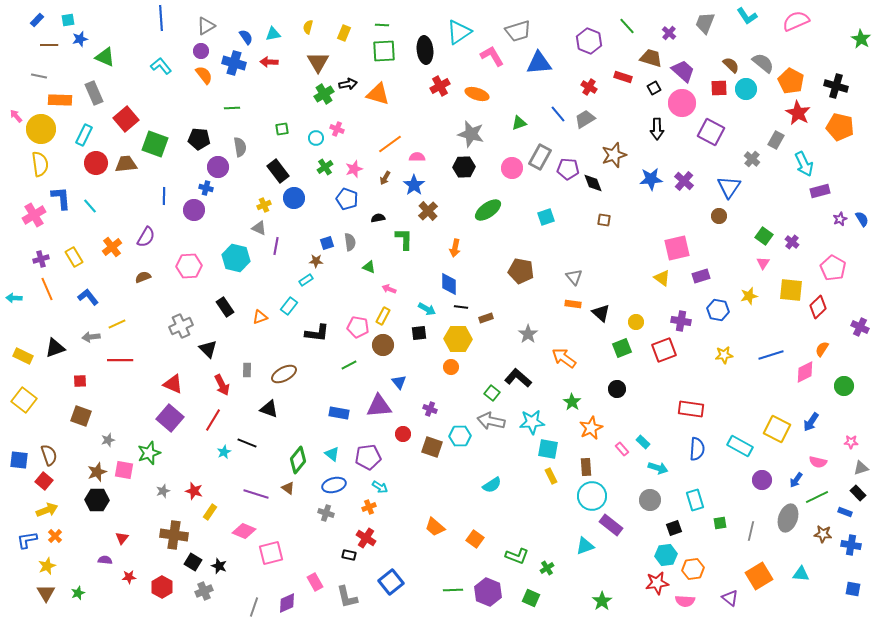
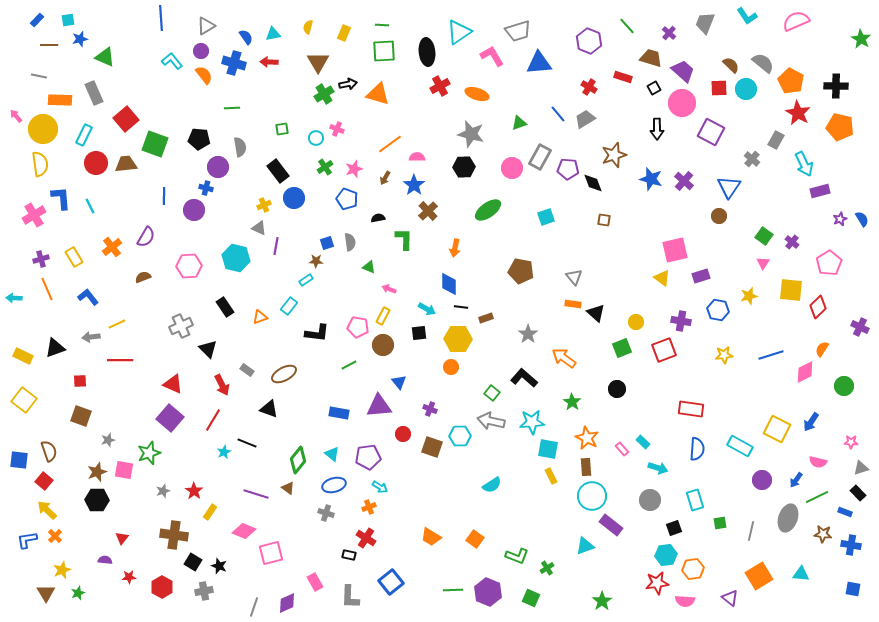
black ellipse at (425, 50): moved 2 px right, 2 px down
cyan L-shape at (161, 66): moved 11 px right, 5 px up
black cross at (836, 86): rotated 15 degrees counterclockwise
yellow circle at (41, 129): moved 2 px right
blue star at (651, 179): rotated 20 degrees clockwise
cyan line at (90, 206): rotated 14 degrees clockwise
pink square at (677, 248): moved 2 px left, 2 px down
pink pentagon at (833, 268): moved 4 px left, 5 px up; rotated 10 degrees clockwise
black triangle at (601, 313): moved 5 px left
gray rectangle at (247, 370): rotated 56 degrees counterclockwise
black L-shape at (518, 378): moved 6 px right
orange star at (591, 428): moved 4 px left, 10 px down; rotated 20 degrees counterclockwise
brown semicircle at (49, 455): moved 4 px up
red star at (194, 491): rotated 18 degrees clockwise
yellow arrow at (47, 510): rotated 115 degrees counterclockwise
orange trapezoid at (435, 527): moved 4 px left, 10 px down; rotated 10 degrees counterclockwise
yellow star at (47, 566): moved 15 px right, 4 px down
gray cross at (204, 591): rotated 12 degrees clockwise
gray L-shape at (347, 597): moved 3 px right; rotated 15 degrees clockwise
